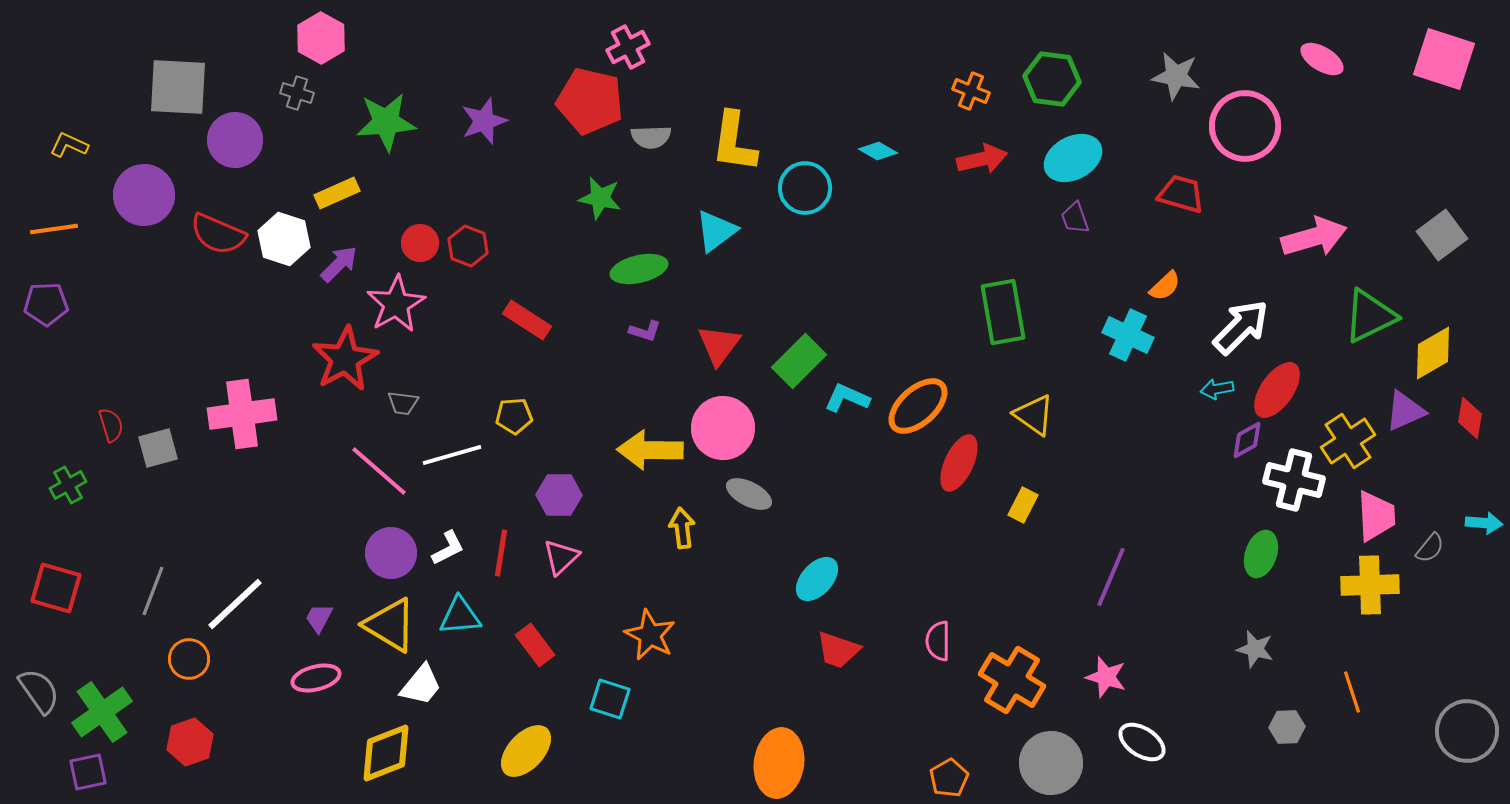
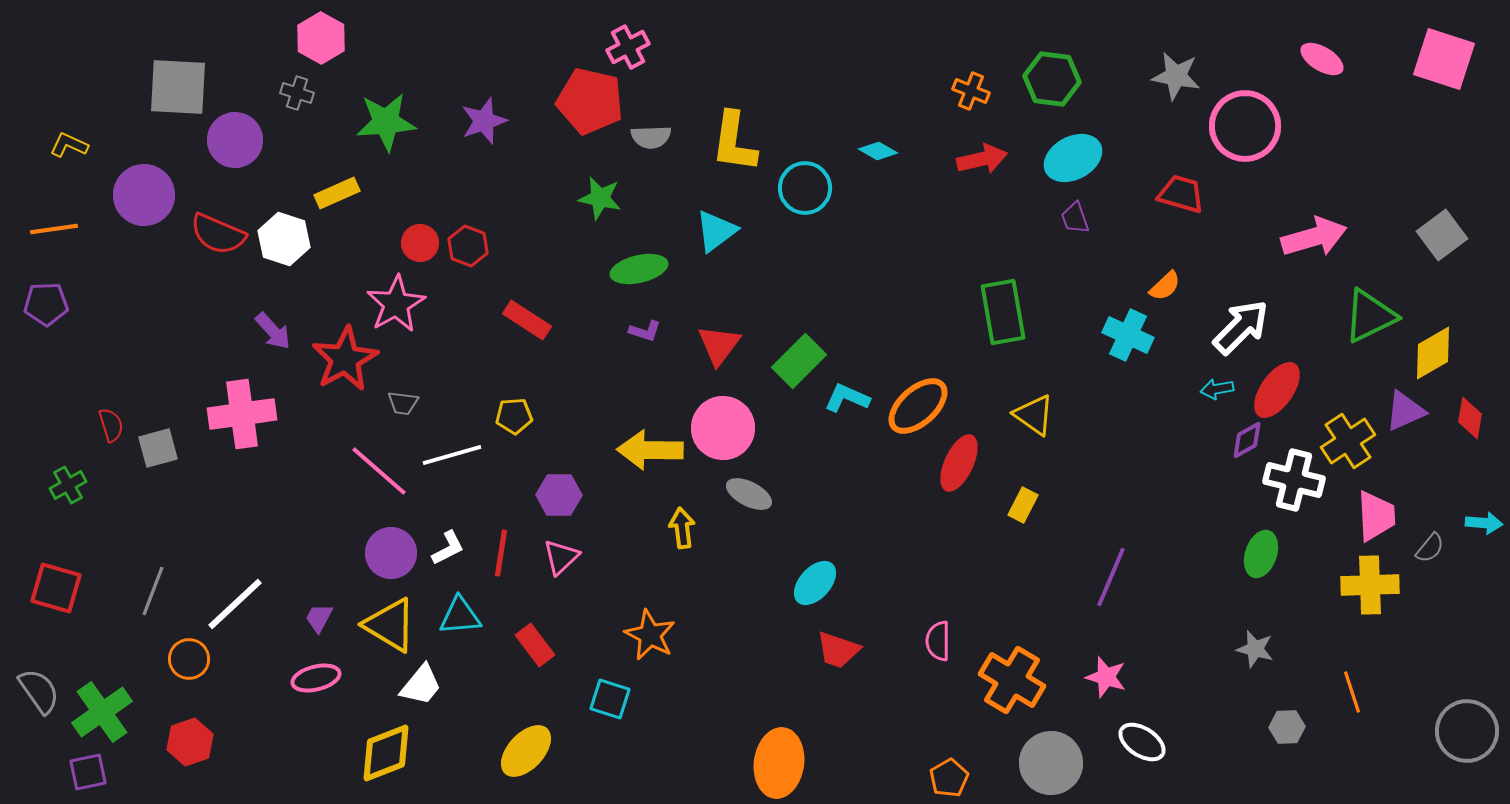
purple arrow at (339, 264): moved 66 px left, 67 px down; rotated 93 degrees clockwise
cyan ellipse at (817, 579): moved 2 px left, 4 px down
